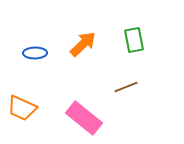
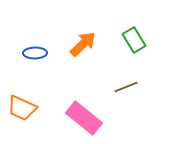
green rectangle: rotated 20 degrees counterclockwise
